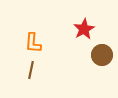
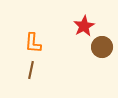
red star: moved 3 px up
brown circle: moved 8 px up
